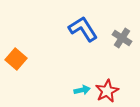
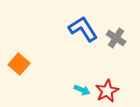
gray cross: moved 6 px left
orange square: moved 3 px right, 5 px down
cyan arrow: rotated 35 degrees clockwise
